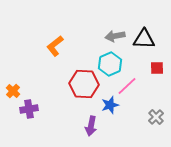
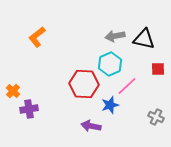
black triangle: rotated 10 degrees clockwise
orange L-shape: moved 18 px left, 9 px up
red square: moved 1 px right, 1 px down
gray cross: rotated 21 degrees counterclockwise
purple arrow: rotated 90 degrees clockwise
